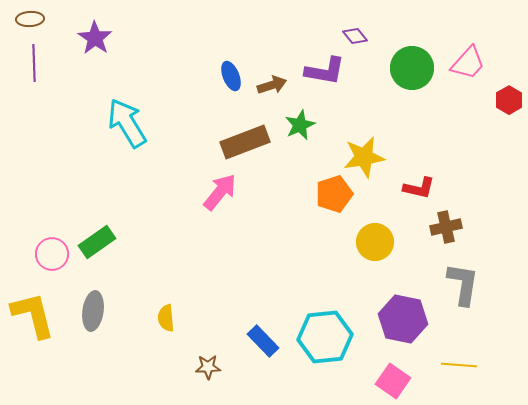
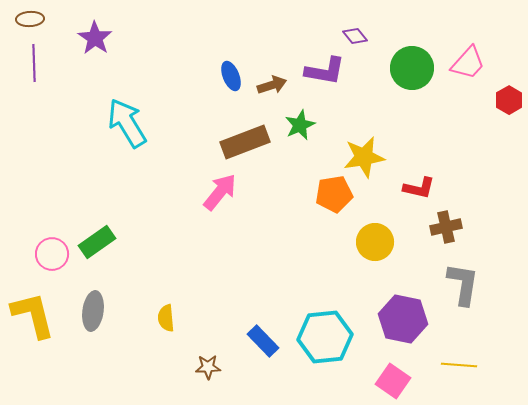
orange pentagon: rotated 9 degrees clockwise
